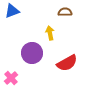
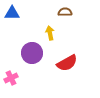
blue triangle: moved 2 px down; rotated 21 degrees clockwise
pink cross: rotated 16 degrees clockwise
